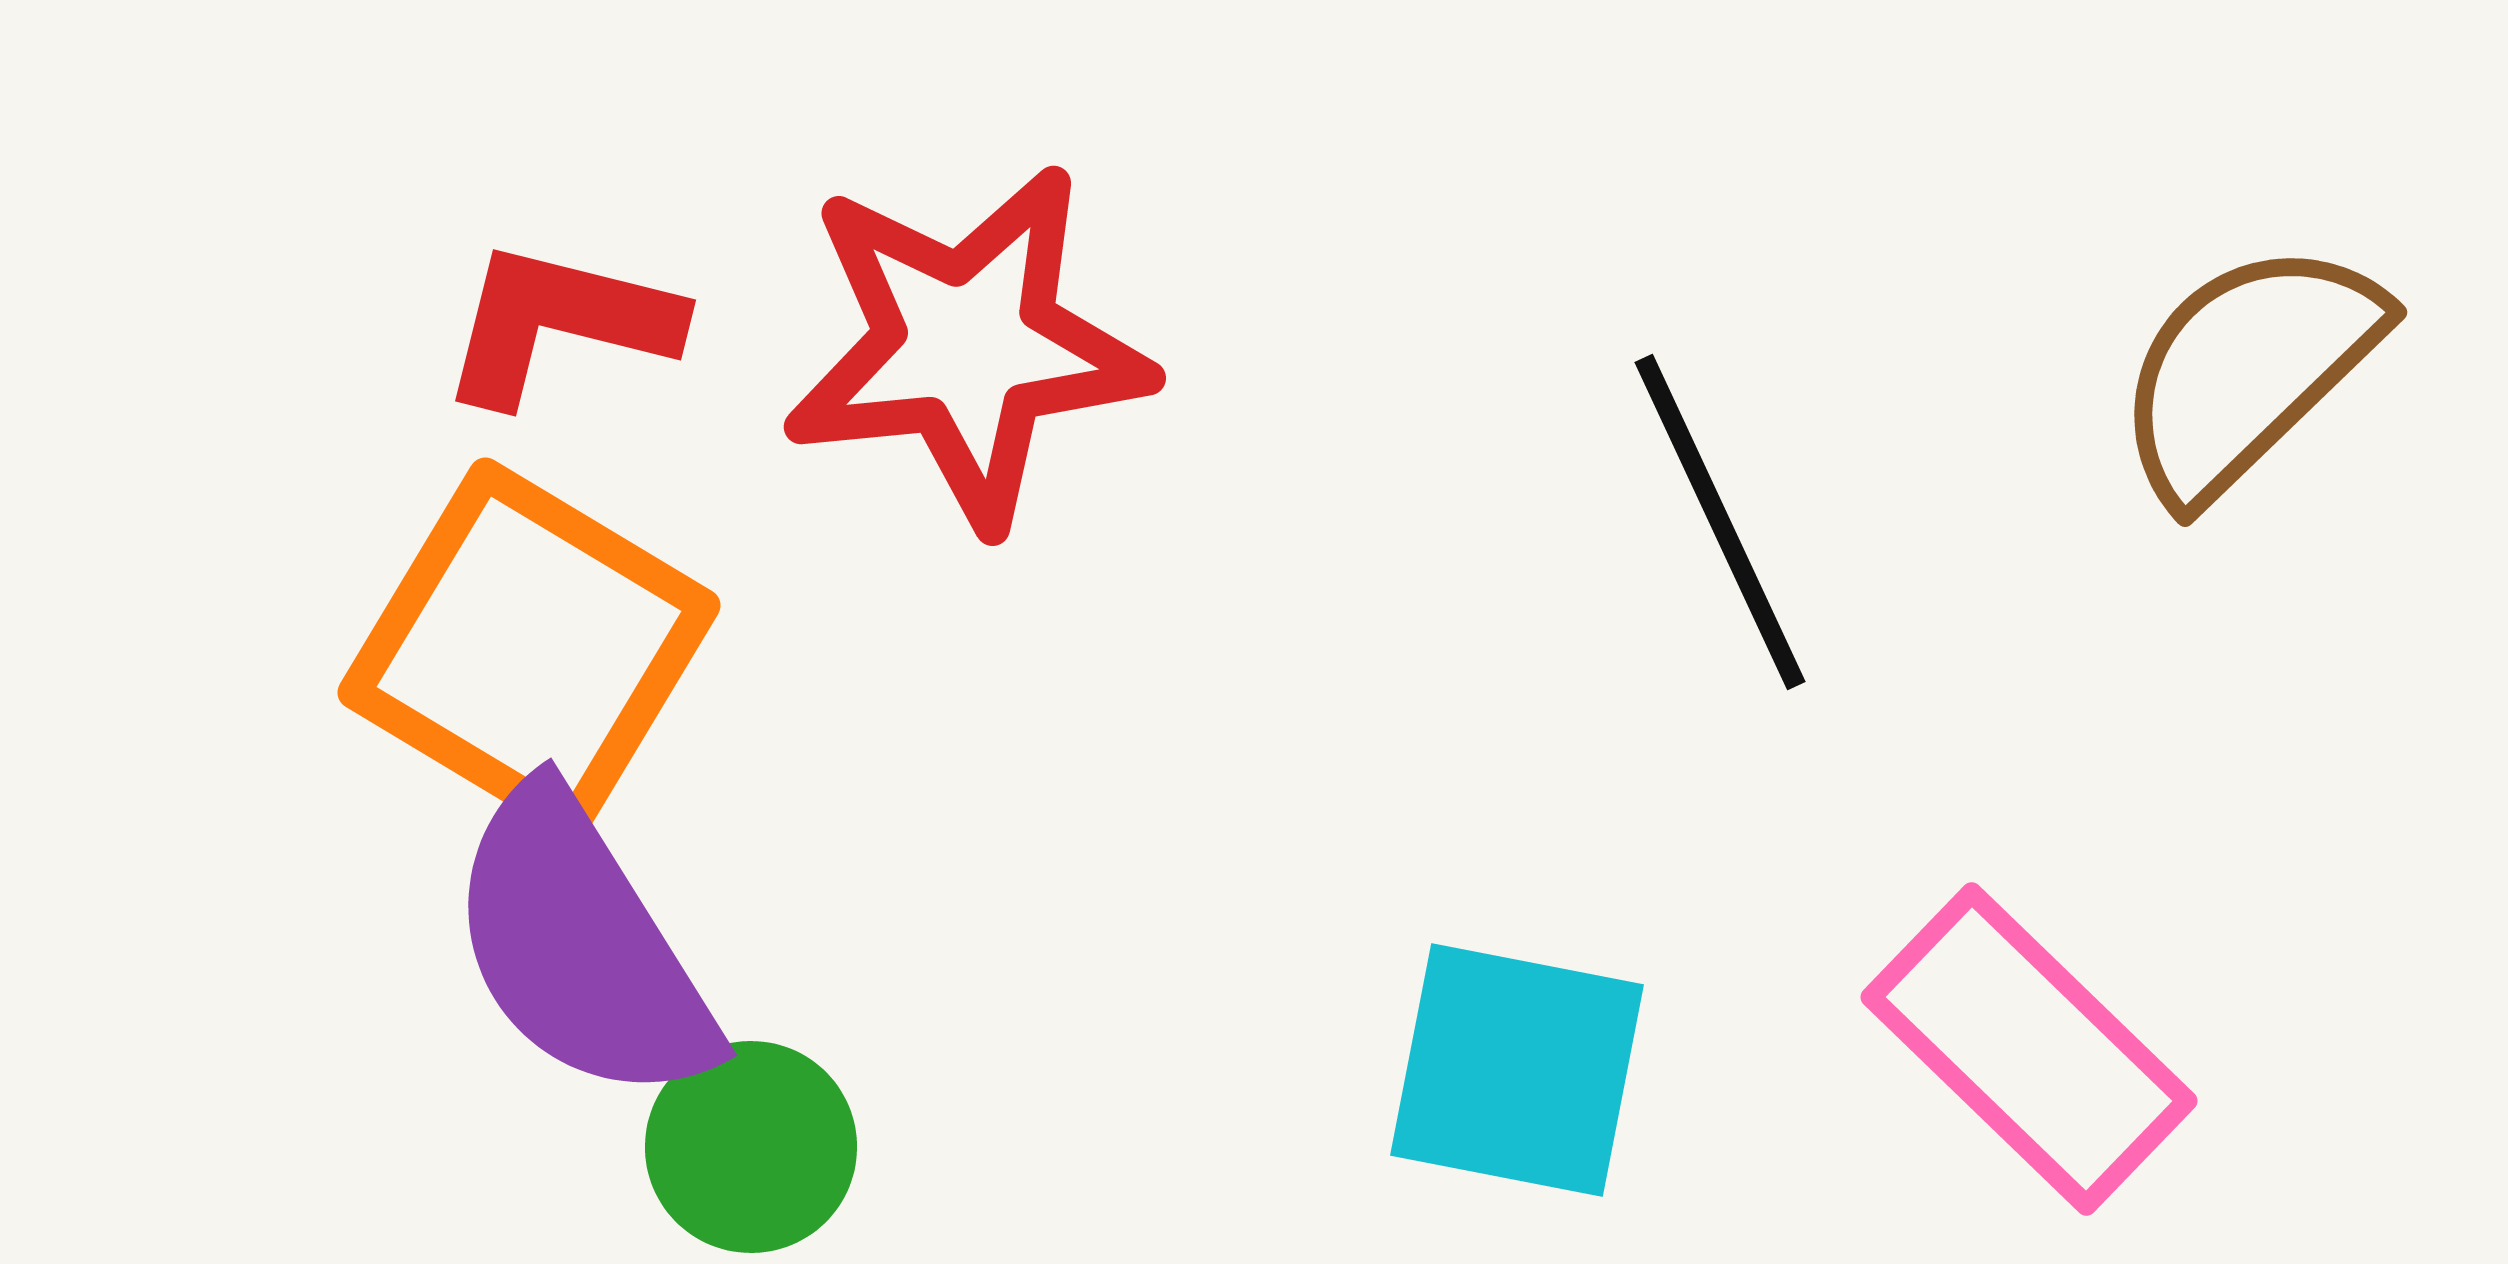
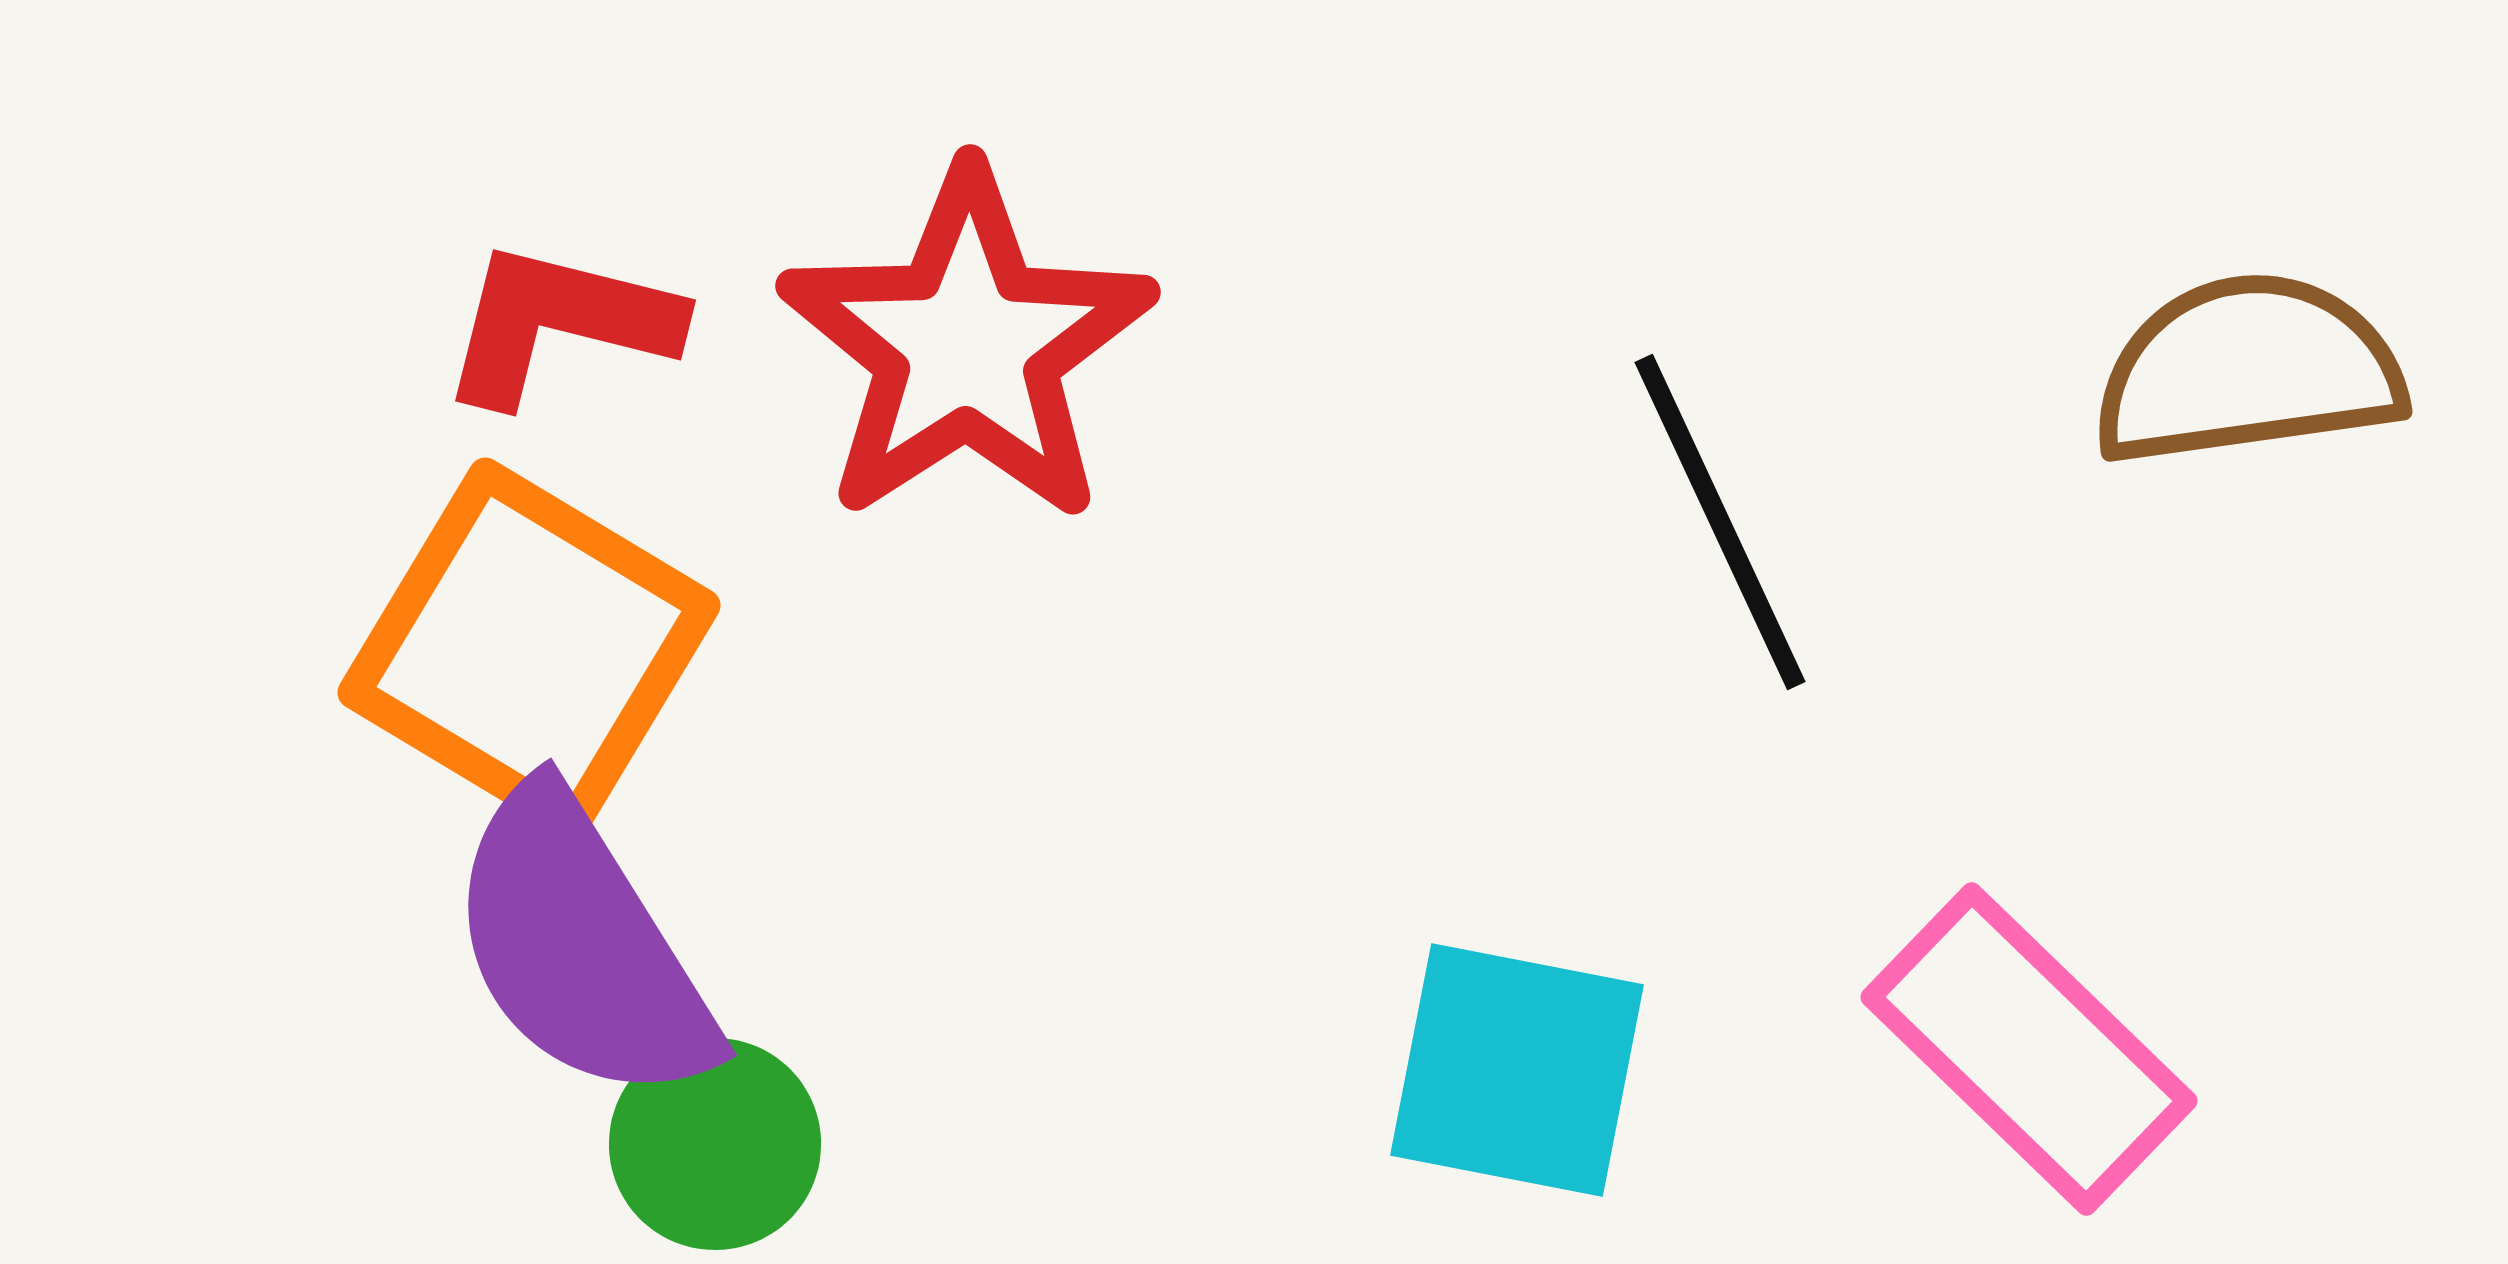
red star: rotated 27 degrees counterclockwise
brown semicircle: rotated 36 degrees clockwise
green circle: moved 36 px left, 3 px up
